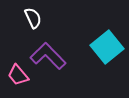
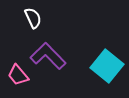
cyan square: moved 19 px down; rotated 12 degrees counterclockwise
